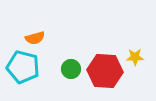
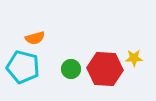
yellow star: moved 1 px left, 1 px down
red hexagon: moved 2 px up
